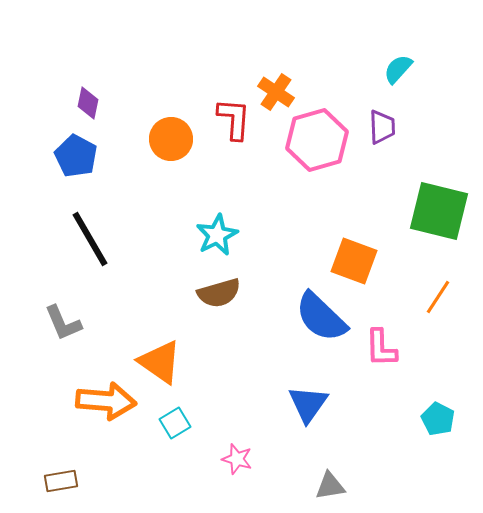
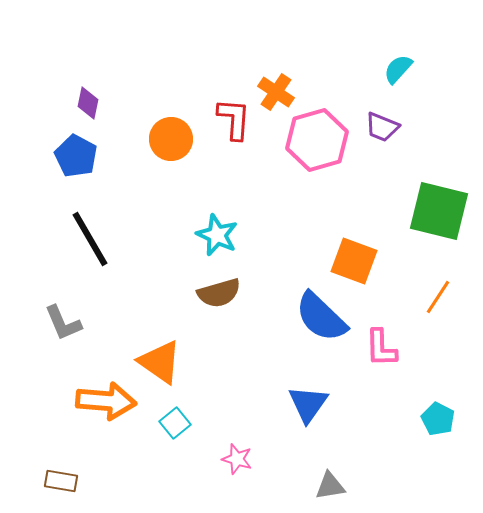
purple trapezoid: rotated 114 degrees clockwise
cyan star: rotated 21 degrees counterclockwise
cyan square: rotated 8 degrees counterclockwise
brown rectangle: rotated 20 degrees clockwise
